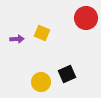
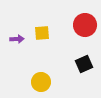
red circle: moved 1 px left, 7 px down
yellow square: rotated 28 degrees counterclockwise
black square: moved 17 px right, 10 px up
